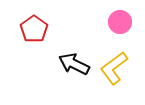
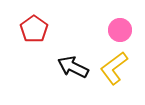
pink circle: moved 8 px down
black arrow: moved 1 px left, 3 px down
